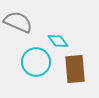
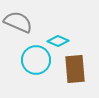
cyan diamond: rotated 30 degrees counterclockwise
cyan circle: moved 2 px up
